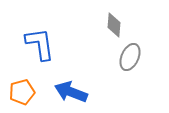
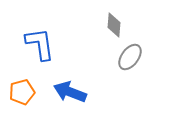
gray ellipse: rotated 12 degrees clockwise
blue arrow: moved 1 px left
